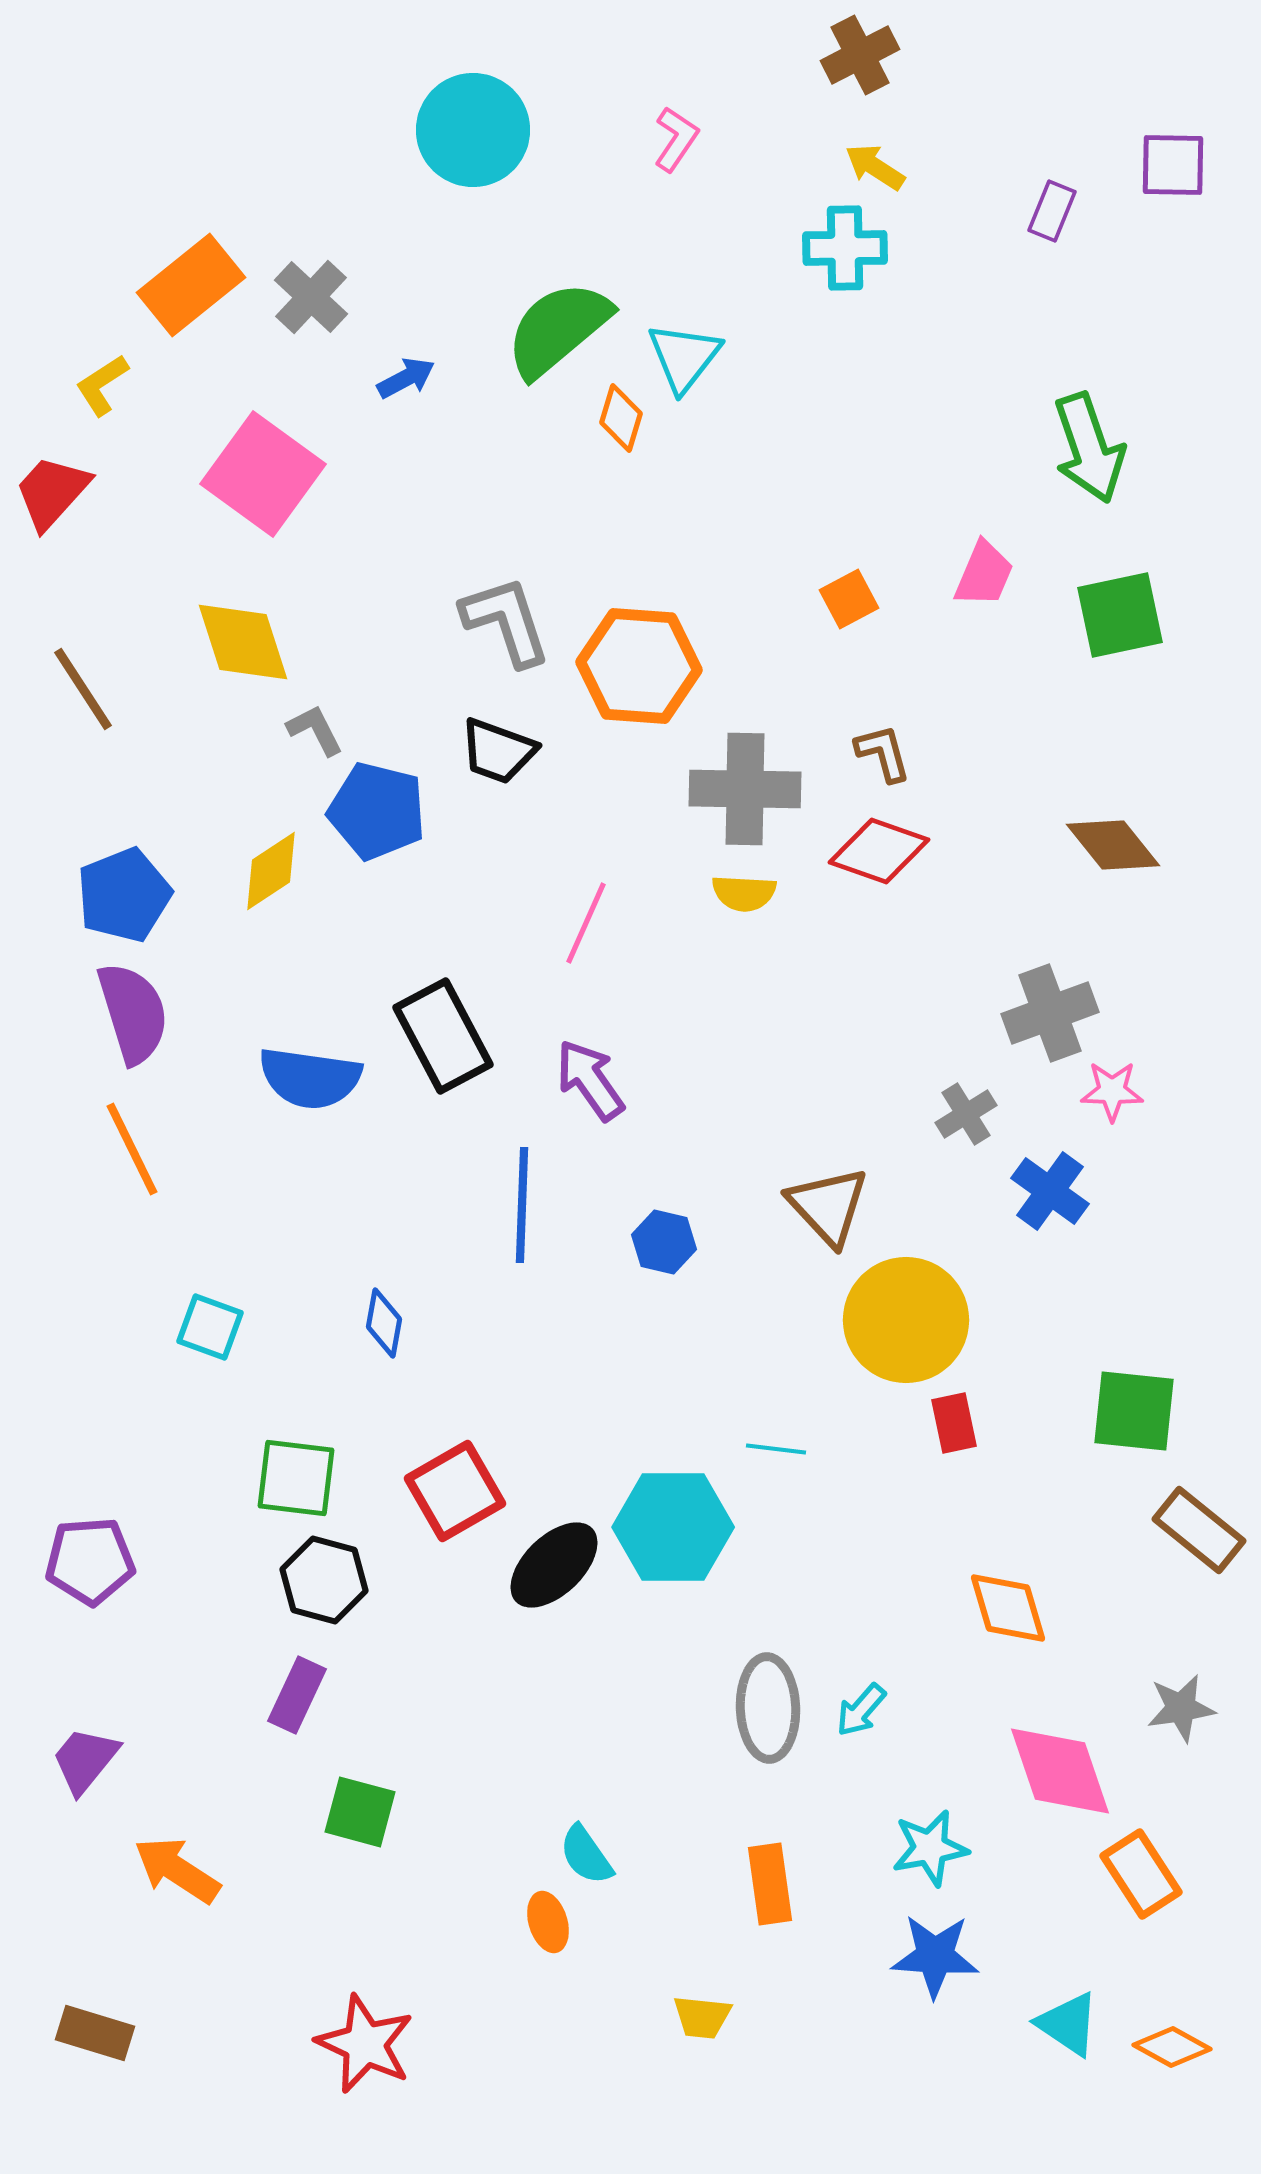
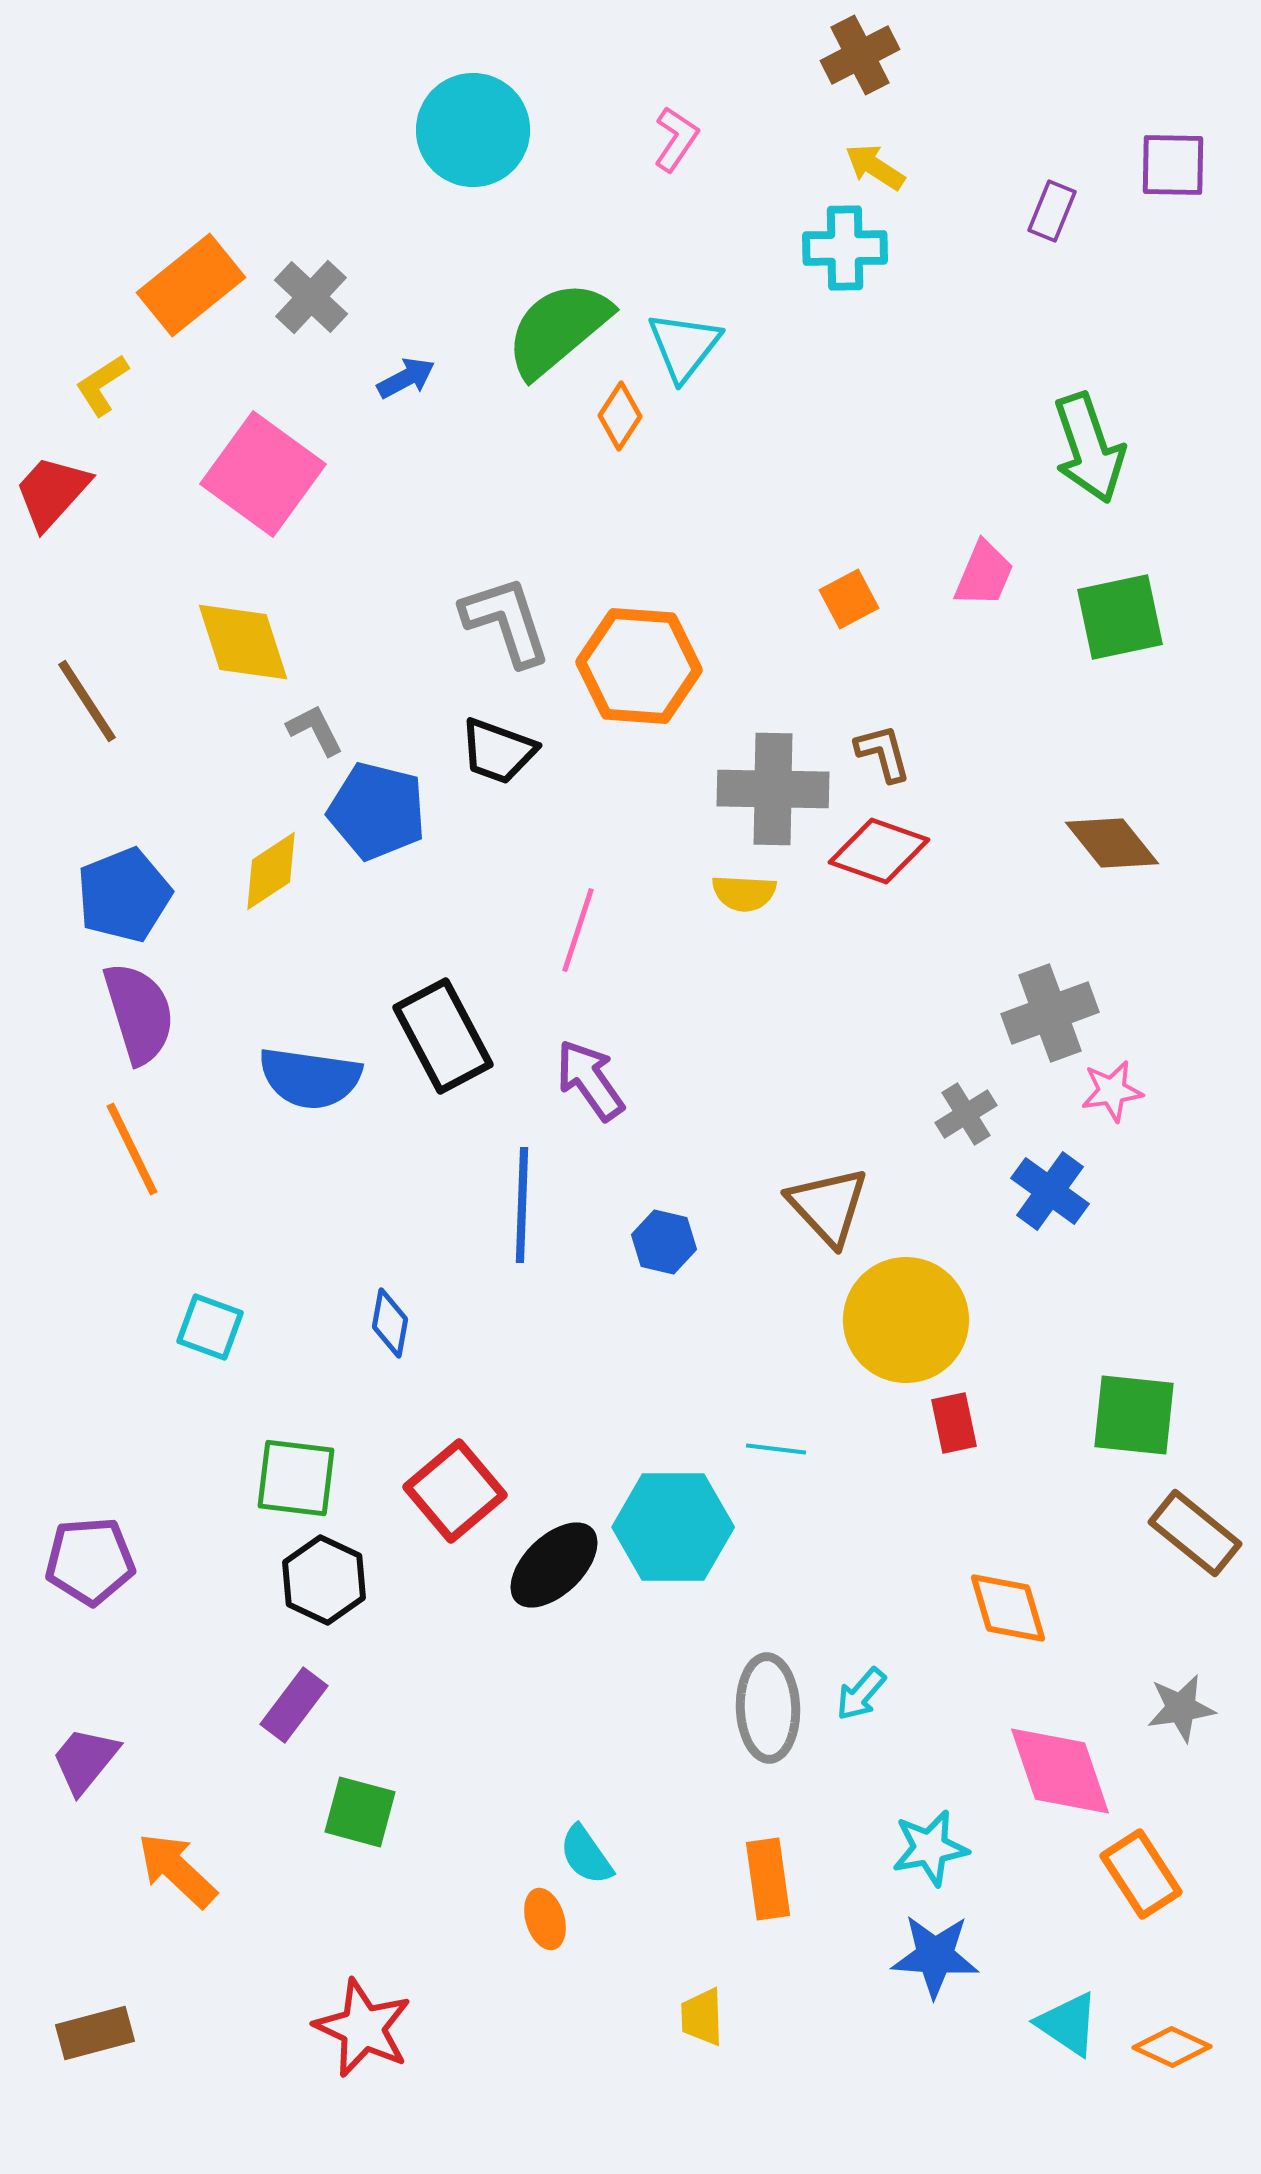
cyan triangle at (684, 357): moved 11 px up
orange diamond at (621, 418): moved 1 px left, 2 px up; rotated 16 degrees clockwise
green square at (1120, 615): moved 2 px down
brown line at (83, 689): moved 4 px right, 12 px down
gray cross at (745, 789): moved 28 px right
brown diamond at (1113, 845): moved 1 px left, 2 px up
pink line at (586, 923): moved 8 px left, 7 px down; rotated 6 degrees counterclockwise
purple semicircle at (133, 1013): moved 6 px right
pink star at (1112, 1091): rotated 10 degrees counterclockwise
blue diamond at (384, 1323): moved 6 px right
green square at (1134, 1411): moved 4 px down
red square at (455, 1491): rotated 10 degrees counterclockwise
brown rectangle at (1199, 1530): moved 4 px left, 3 px down
black hexagon at (324, 1580): rotated 10 degrees clockwise
purple rectangle at (297, 1695): moved 3 px left, 10 px down; rotated 12 degrees clockwise
cyan arrow at (861, 1710): moved 16 px up
orange arrow at (177, 1870): rotated 10 degrees clockwise
orange rectangle at (770, 1884): moved 2 px left, 5 px up
orange ellipse at (548, 1922): moved 3 px left, 3 px up
yellow trapezoid at (702, 2017): rotated 82 degrees clockwise
brown rectangle at (95, 2033): rotated 32 degrees counterclockwise
red star at (365, 2044): moved 2 px left, 16 px up
orange diamond at (1172, 2047): rotated 4 degrees counterclockwise
